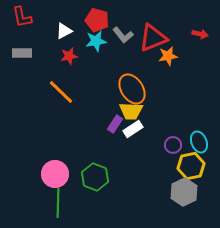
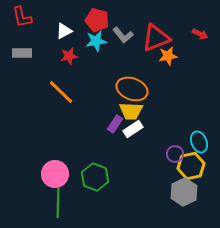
red arrow: rotated 14 degrees clockwise
red triangle: moved 3 px right
orange ellipse: rotated 36 degrees counterclockwise
purple circle: moved 2 px right, 9 px down
